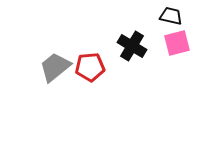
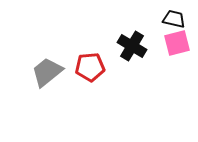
black trapezoid: moved 3 px right, 3 px down
gray trapezoid: moved 8 px left, 5 px down
